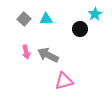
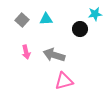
cyan star: rotated 24 degrees clockwise
gray square: moved 2 px left, 1 px down
gray arrow: moved 6 px right; rotated 10 degrees counterclockwise
